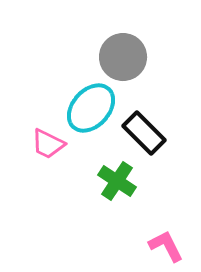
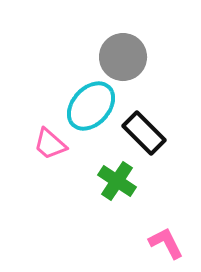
cyan ellipse: moved 2 px up
pink trapezoid: moved 2 px right; rotated 15 degrees clockwise
pink L-shape: moved 3 px up
